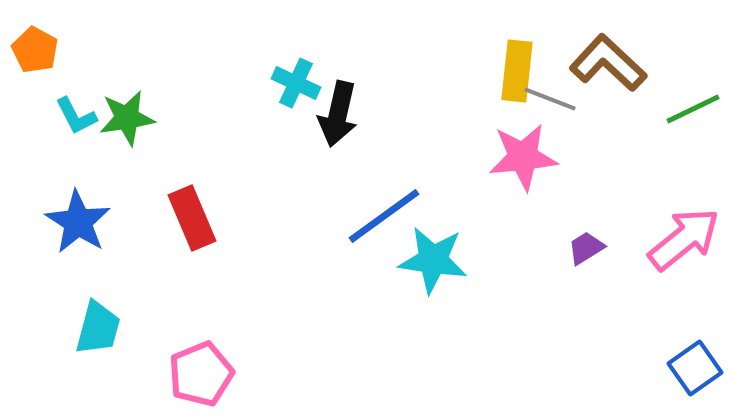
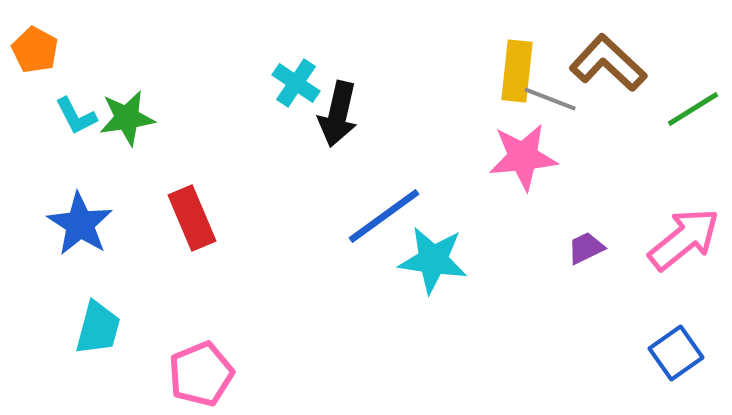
cyan cross: rotated 9 degrees clockwise
green line: rotated 6 degrees counterclockwise
blue star: moved 2 px right, 2 px down
purple trapezoid: rotated 6 degrees clockwise
blue square: moved 19 px left, 15 px up
